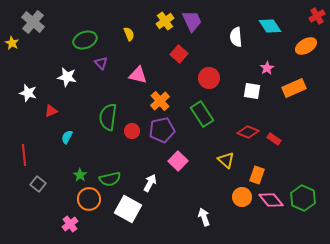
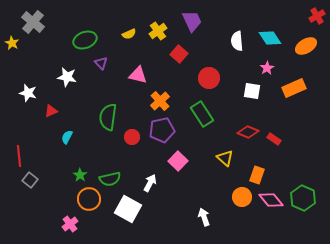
yellow cross at (165, 21): moved 7 px left, 10 px down
cyan diamond at (270, 26): moved 12 px down
yellow semicircle at (129, 34): rotated 88 degrees clockwise
white semicircle at (236, 37): moved 1 px right, 4 px down
red circle at (132, 131): moved 6 px down
red line at (24, 155): moved 5 px left, 1 px down
yellow triangle at (226, 160): moved 1 px left, 2 px up
gray square at (38, 184): moved 8 px left, 4 px up
